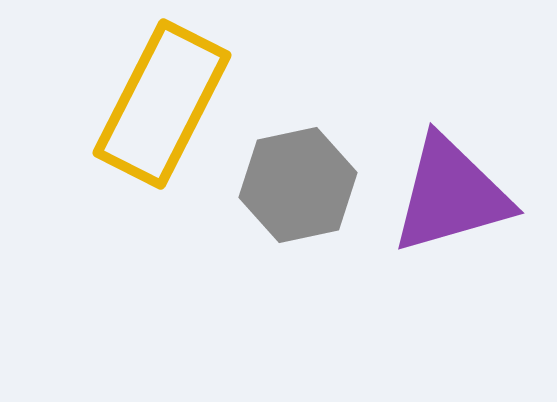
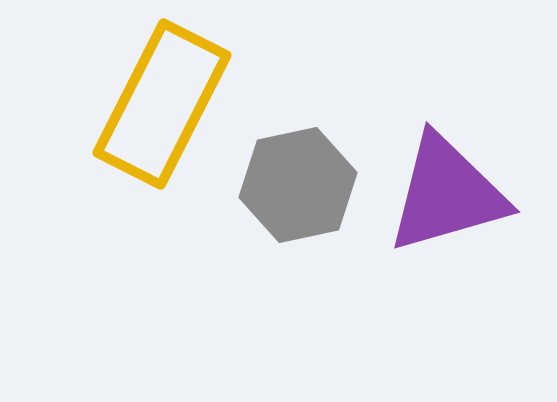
purple triangle: moved 4 px left, 1 px up
